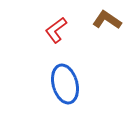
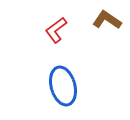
blue ellipse: moved 2 px left, 2 px down
